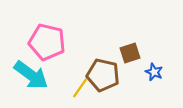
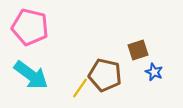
pink pentagon: moved 17 px left, 15 px up
brown square: moved 8 px right, 3 px up
brown pentagon: moved 2 px right
